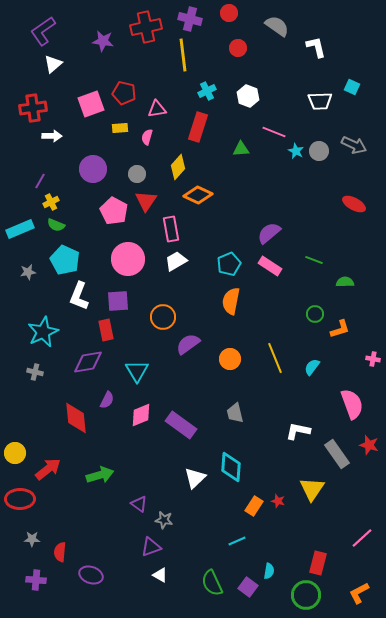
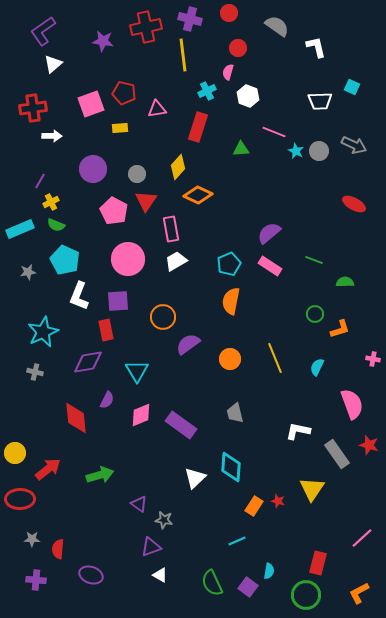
pink semicircle at (147, 137): moved 81 px right, 65 px up
cyan semicircle at (312, 367): moved 5 px right; rotated 12 degrees counterclockwise
red semicircle at (60, 552): moved 2 px left, 3 px up
